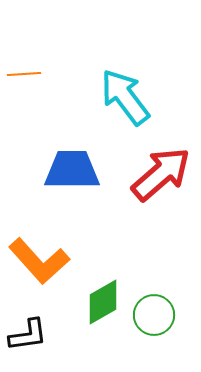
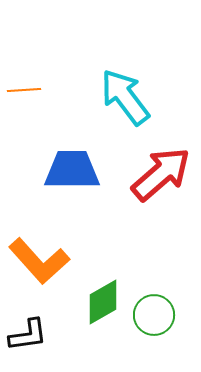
orange line: moved 16 px down
